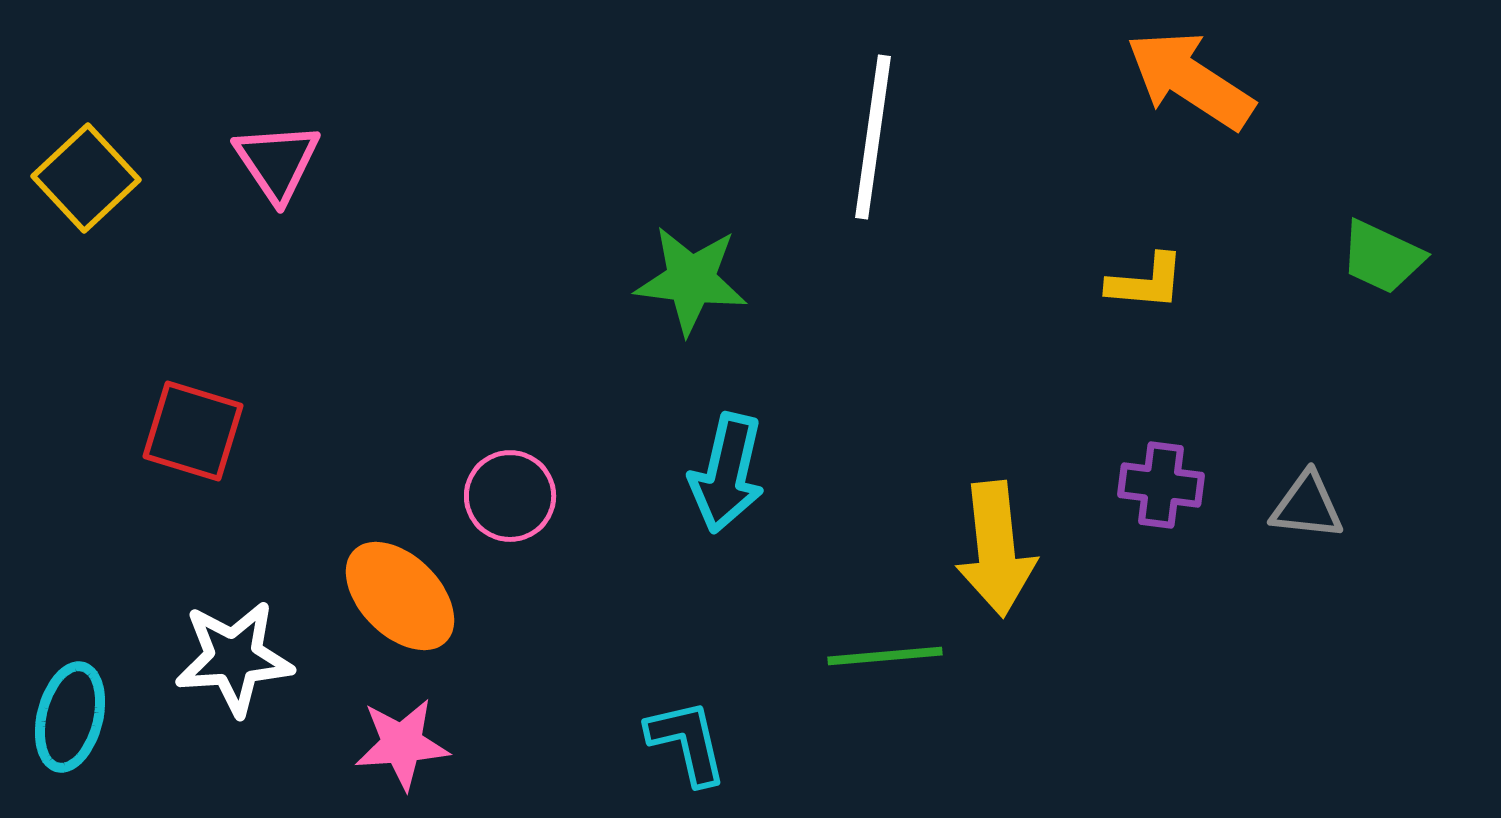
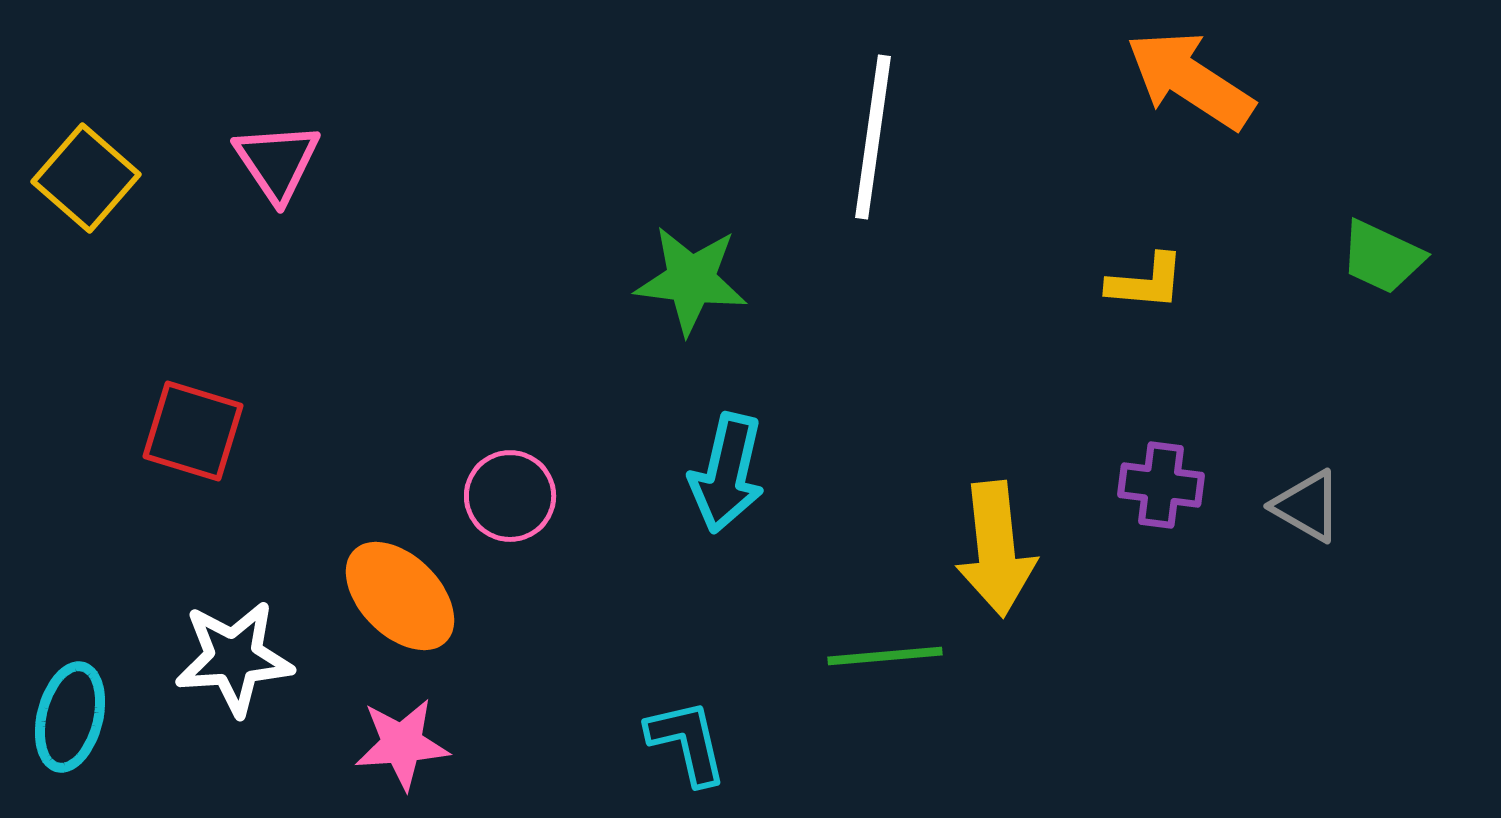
yellow square: rotated 6 degrees counterclockwise
gray triangle: rotated 24 degrees clockwise
